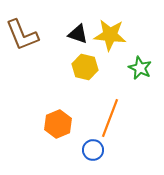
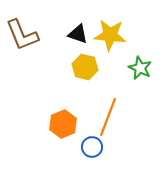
orange line: moved 2 px left, 1 px up
orange hexagon: moved 5 px right
blue circle: moved 1 px left, 3 px up
